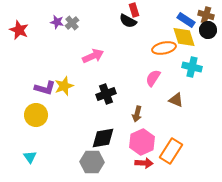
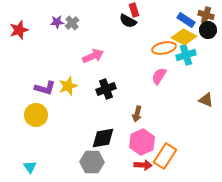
purple star: rotated 16 degrees counterclockwise
red star: rotated 30 degrees clockwise
yellow diamond: rotated 45 degrees counterclockwise
cyan cross: moved 6 px left, 12 px up; rotated 30 degrees counterclockwise
pink semicircle: moved 6 px right, 2 px up
yellow star: moved 4 px right
black cross: moved 5 px up
brown triangle: moved 30 px right
orange rectangle: moved 6 px left, 5 px down
cyan triangle: moved 10 px down
red arrow: moved 1 px left, 2 px down
